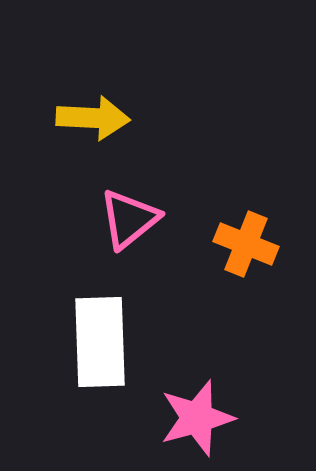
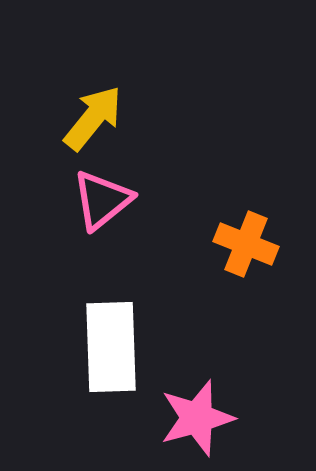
yellow arrow: rotated 54 degrees counterclockwise
pink triangle: moved 27 px left, 19 px up
white rectangle: moved 11 px right, 5 px down
